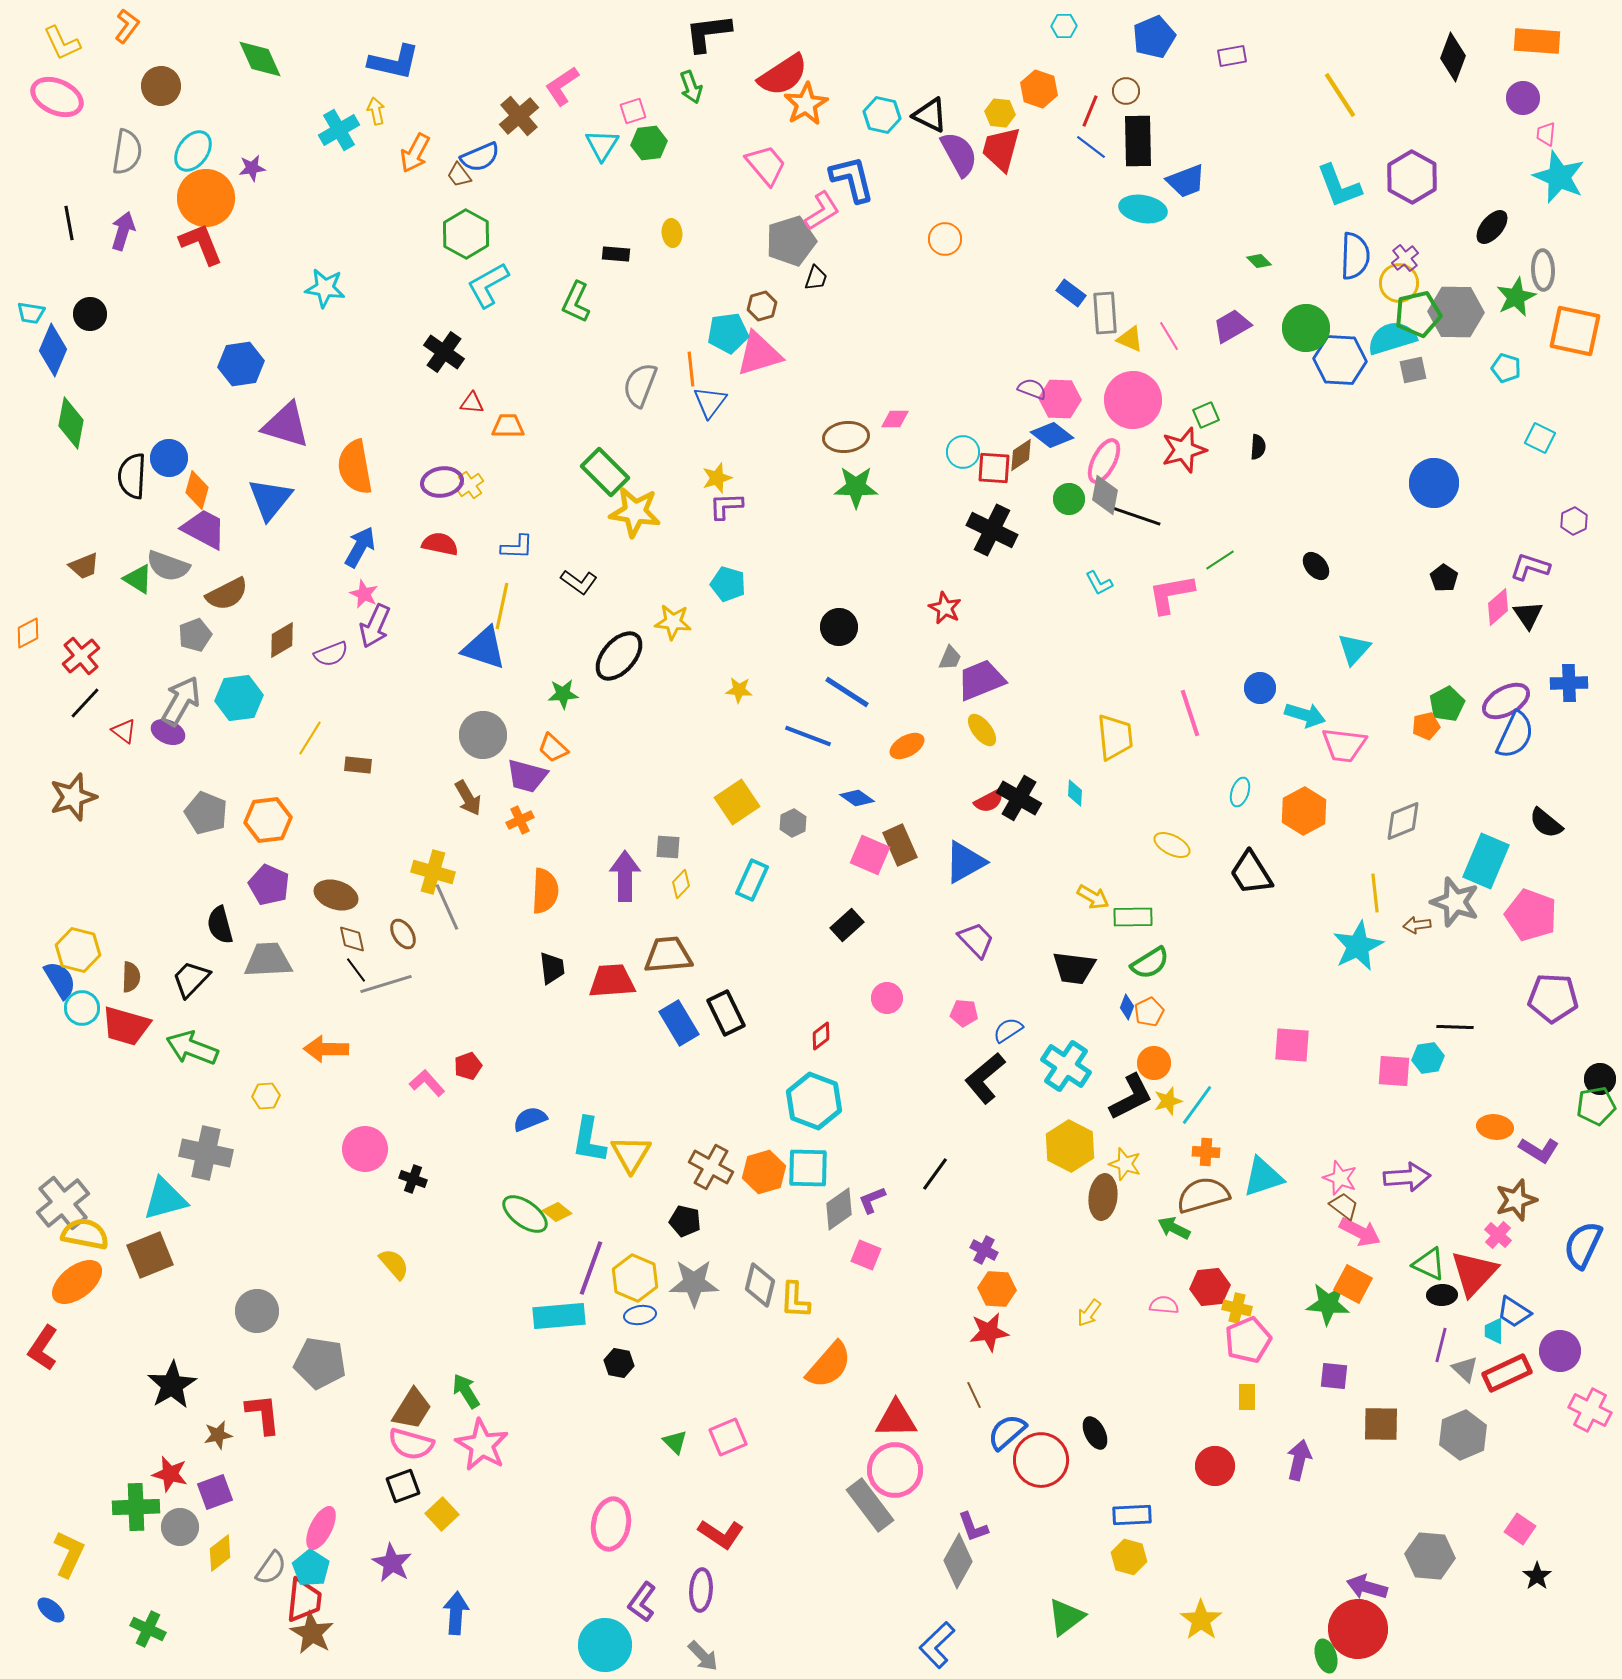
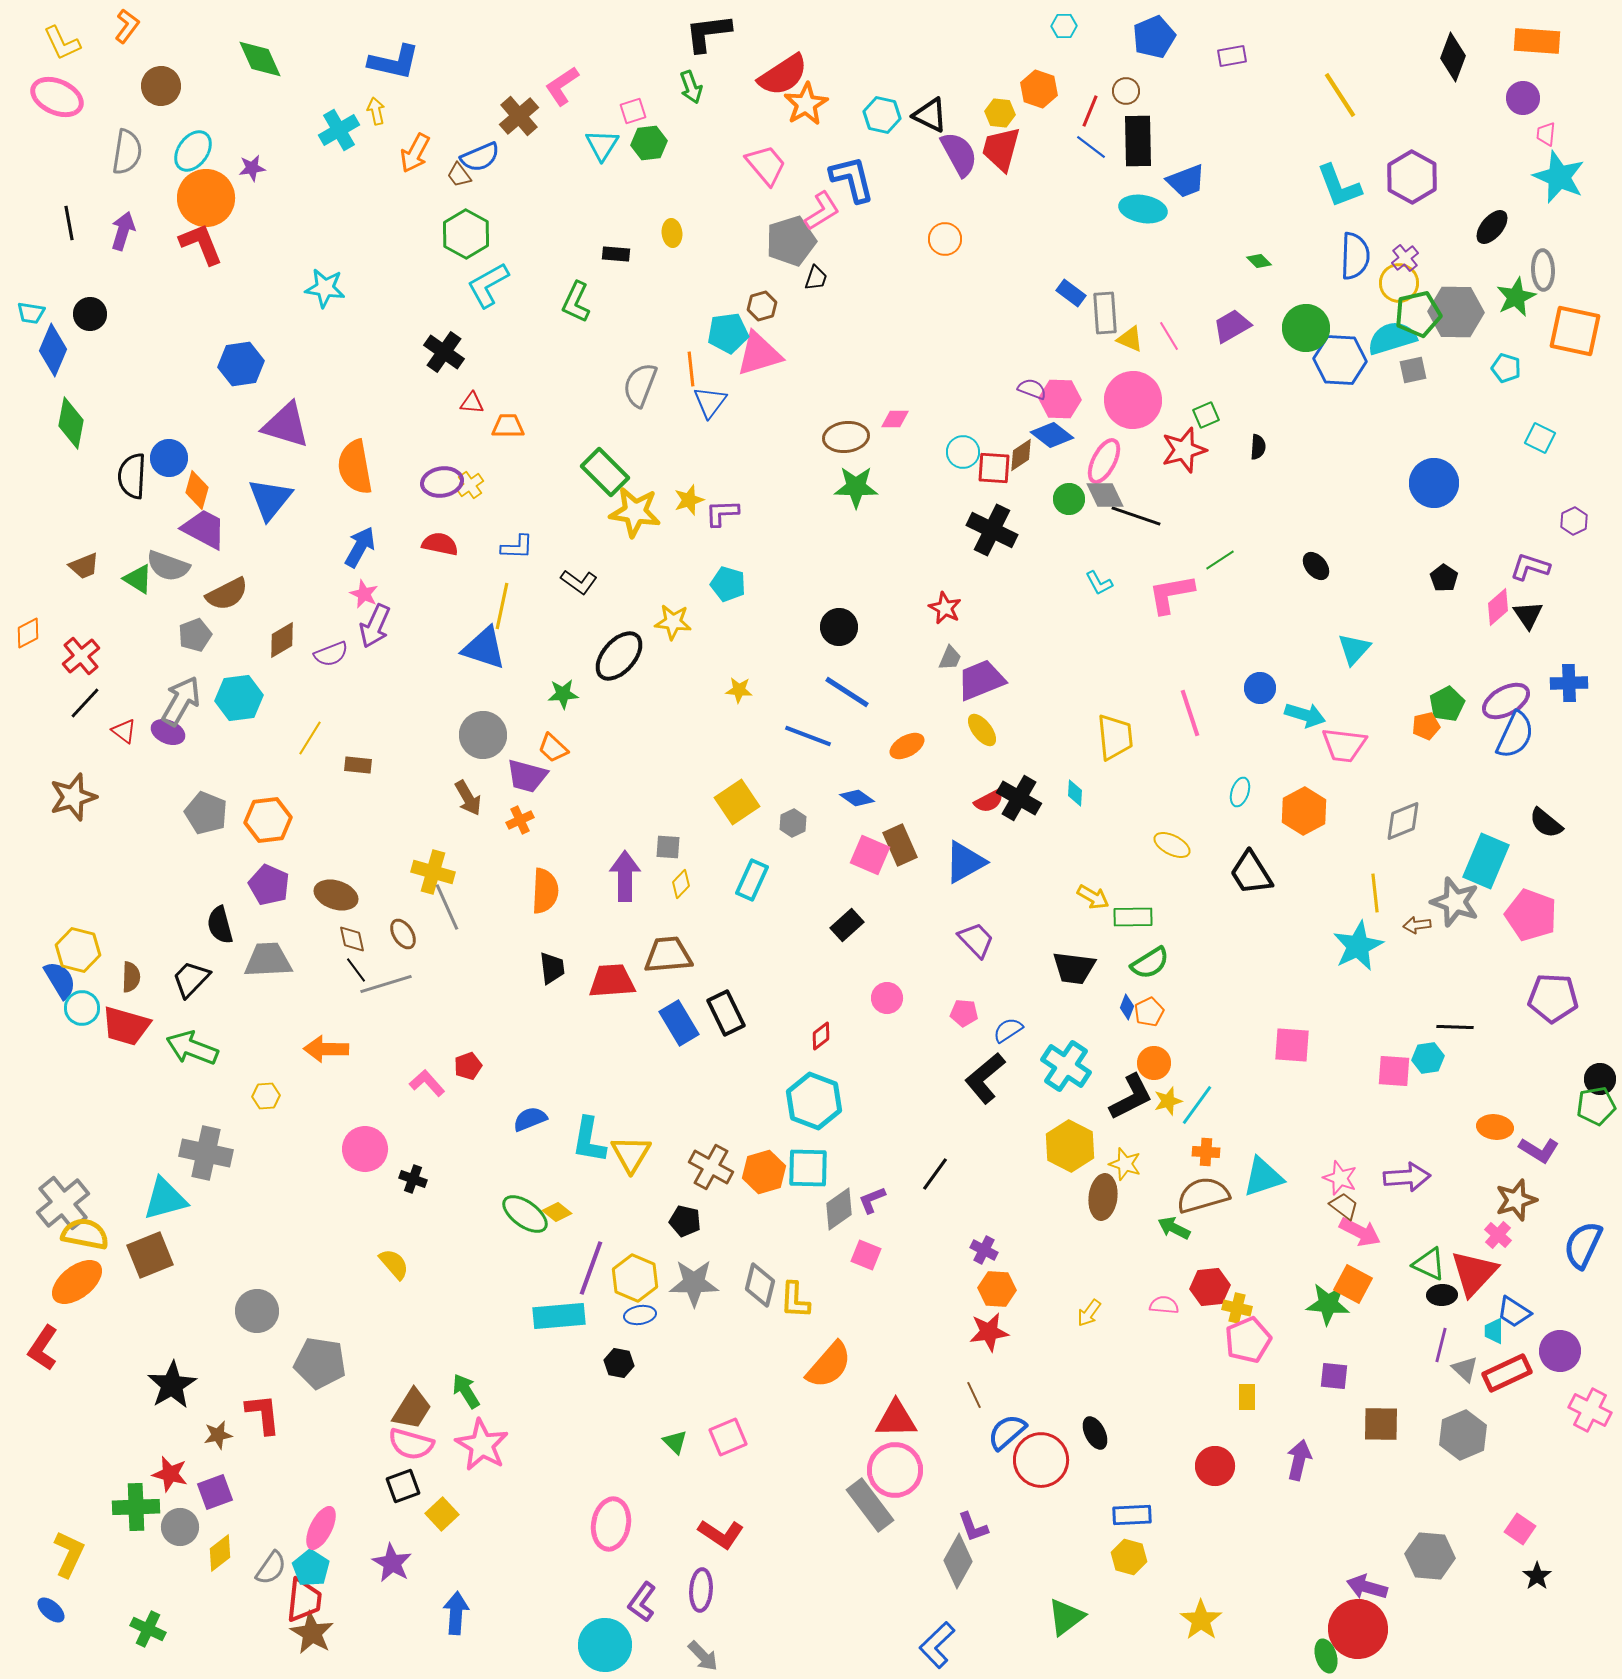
yellow star at (717, 478): moved 28 px left, 22 px down
gray diamond at (1105, 495): rotated 36 degrees counterclockwise
purple L-shape at (726, 506): moved 4 px left, 7 px down
